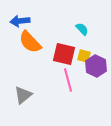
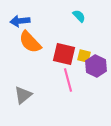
cyan semicircle: moved 3 px left, 13 px up
